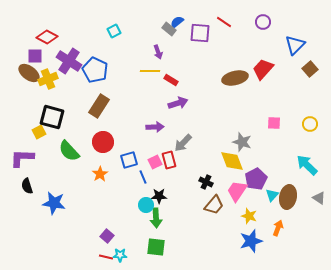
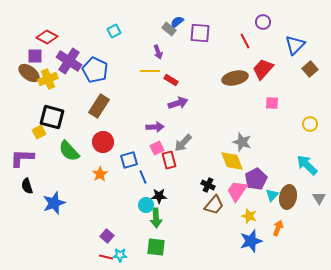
red line at (224, 22): moved 21 px right, 19 px down; rotated 28 degrees clockwise
pink square at (274, 123): moved 2 px left, 20 px up
pink square at (155, 162): moved 2 px right, 14 px up
black cross at (206, 182): moved 2 px right, 3 px down
gray triangle at (319, 198): rotated 24 degrees clockwise
blue star at (54, 203): rotated 30 degrees counterclockwise
